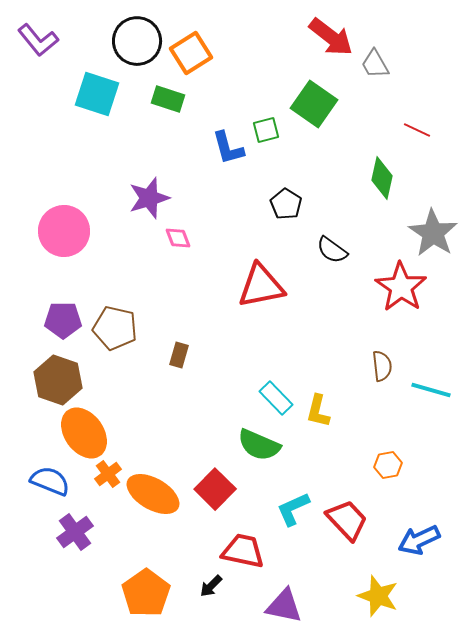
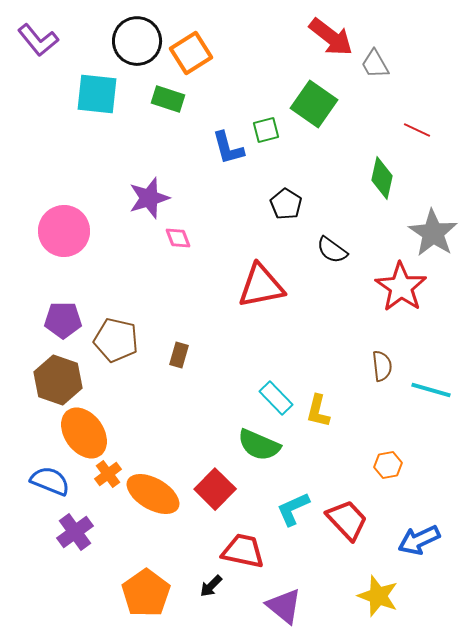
cyan square at (97, 94): rotated 12 degrees counterclockwise
brown pentagon at (115, 328): moved 1 px right, 12 px down
purple triangle at (284, 606): rotated 27 degrees clockwise
